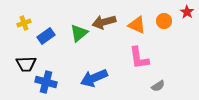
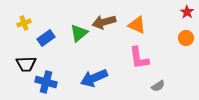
orange circle: moved 22 px right, 17 px down
blue rectangle: moved 2 px down
